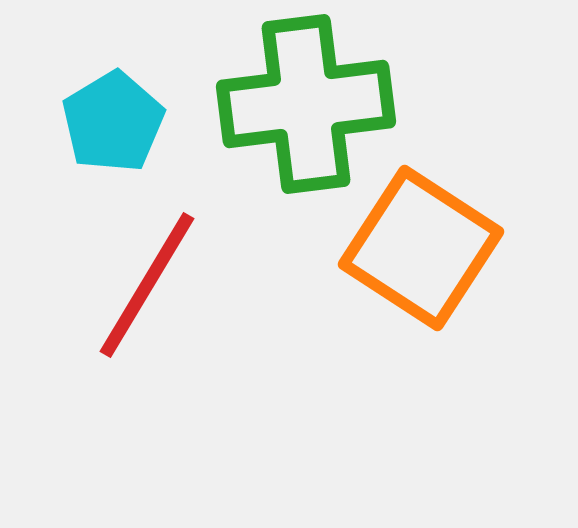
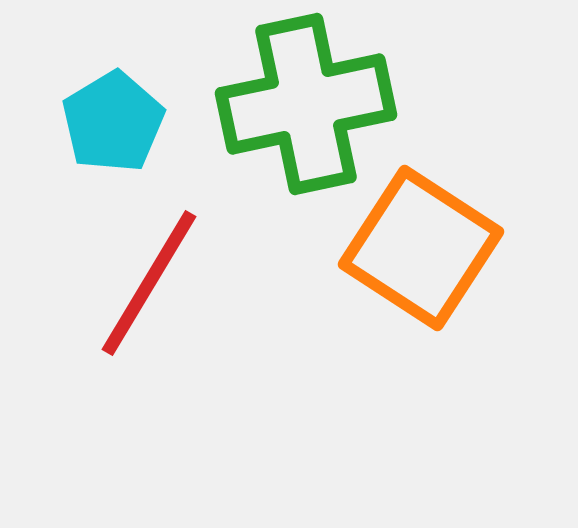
green cross: rotated 5 degrees counterclockwise
red line: moved 2 px right, 2 px up
